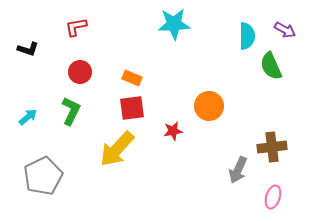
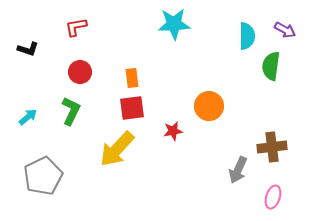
green semicircle: rotated 32 degrees clockwise
orange rectangle: rotated 60 degrees clockwise
